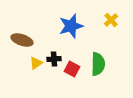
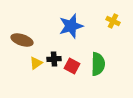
yellow cross: moved 2 px right, 1 px down; rotated 24 degrees counterclockwise
red square: moved 3 px up
